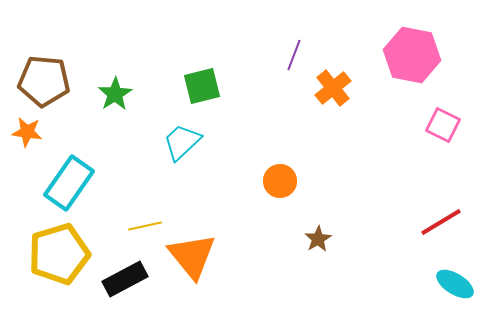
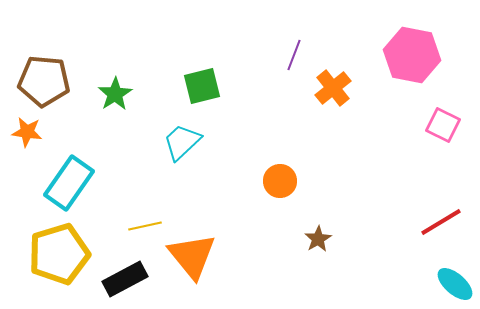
cyan ellipse: rotated 9 degrees clockwise
